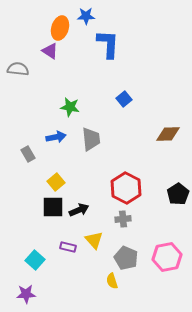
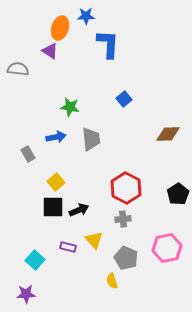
pink hexagon: moved 9 px up
